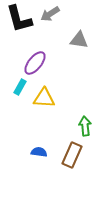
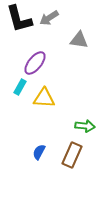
gray arrow: moved 1 px left, 4 px down
green arrow: rotated 102 degrees clockwise
blue semicircle: rotated 70 degrees counterclockwise
